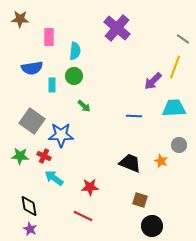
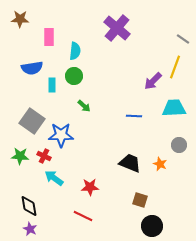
orange star: moved 1 px left, 3 px down
